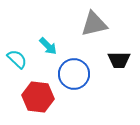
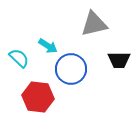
cyan arrow: rotated 12 degrees counterclockwise
cyan semicircle: moved 2 px right, 1 px up
blue circle: moved 3 px left, 5 px up
